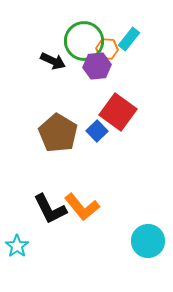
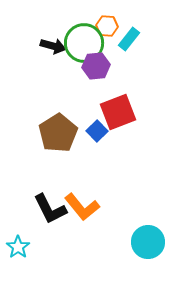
green circle: moved 2 px down
orange hexagon: moved 23 px up
black arrow: moved 15 px up; rotated 10 degrees counterclockwise
purple hexagon: moved 1 px left
red square: rotated 33 degrees clockwise
brown pentagon: rotated 9 degrees clockwise
cyan circle: moved 1 px down
cyan star: moved 1 px right, 1 px down
